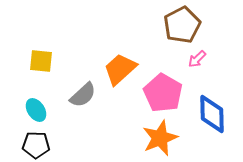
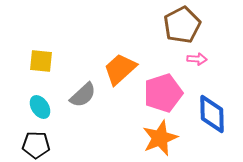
pink arrow: rotated 132 degrees counterclockwise
pink pentagon: rotated 24 degrees clockwise
cyan ellipse: moved 4 px right, 3 px up
